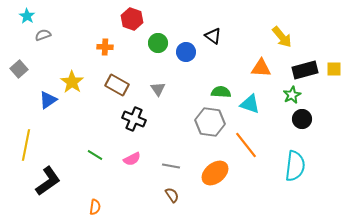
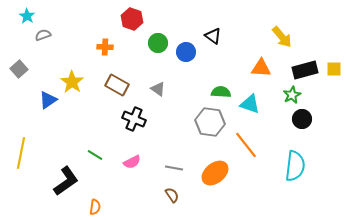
gray triangle: rotated 21 degrees counterclockwise
yellow line: moved 5 px left, 8 px down
pink semicircle: moved 3 px down
gray line: moved 3 px right, 2 px down
black L-shape: moved 18 px right
